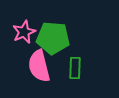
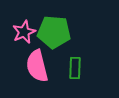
green pentagon: moved 1 px right, 6 px up
pink semicircle: moved 2 px left
